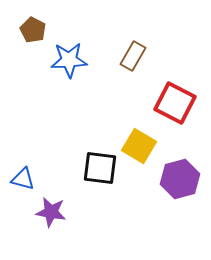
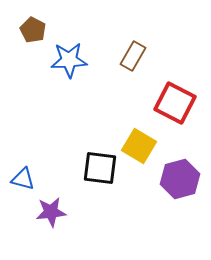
purple star: rotated 16 degrees counterclockwise
